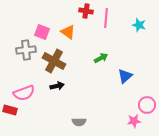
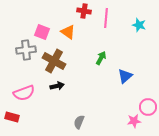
red cross: moved 2 px left
green arrow: rotated 32 degrees counterclockwise
pink circle: moved 1 px right, 2 px down
red rectangle: moved 2 px right, 7 px down
gray semicircle: rotated 112 degrees clockwise
